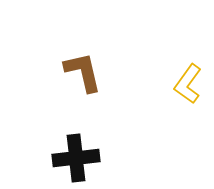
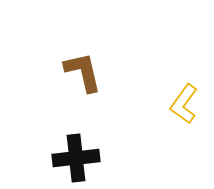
yellow L-shape: moved 4 px left, 20 px down
